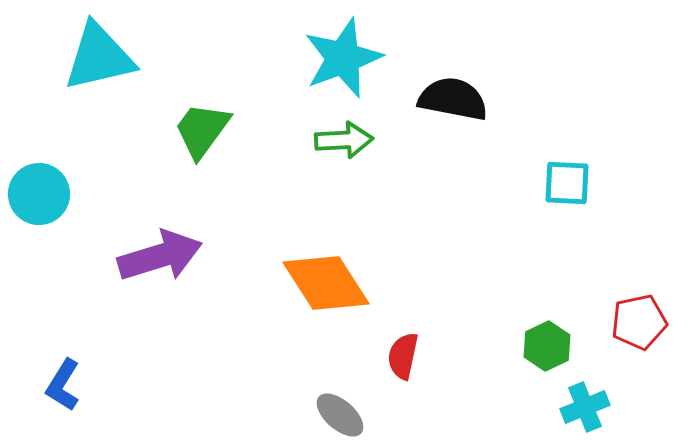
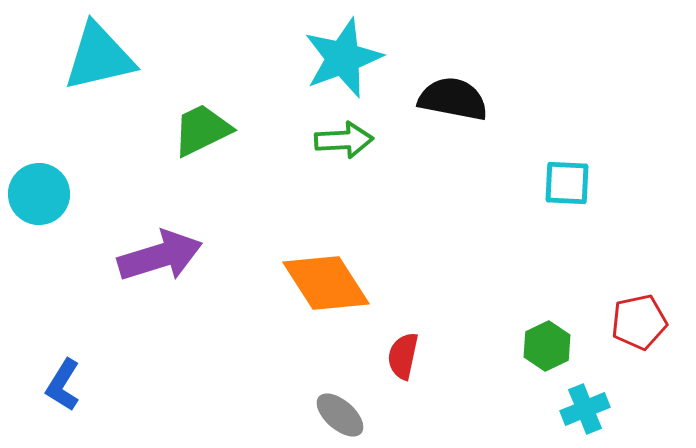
green trapezoid: rotated 28 degrees clockwise
cyan cross: moved 2 px down
